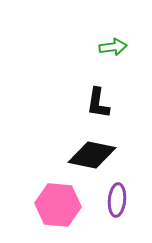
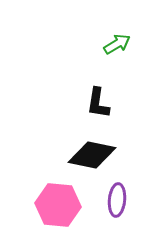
green arrow: moved 4 px right, 3 px up; rotated 24 degrees counterclockwise
